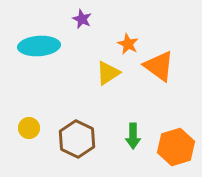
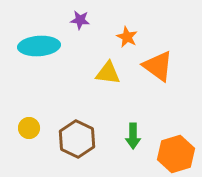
purple star: moved 2 px left, 1 px down; rotated 18 degrees counterclockwise
orange star: moved 1 px left, 7 px up
orange triangle: moved 1 px left
yellow triangle: rotated 40 degrees clockwise
orange hexagon: moved 7 px down
